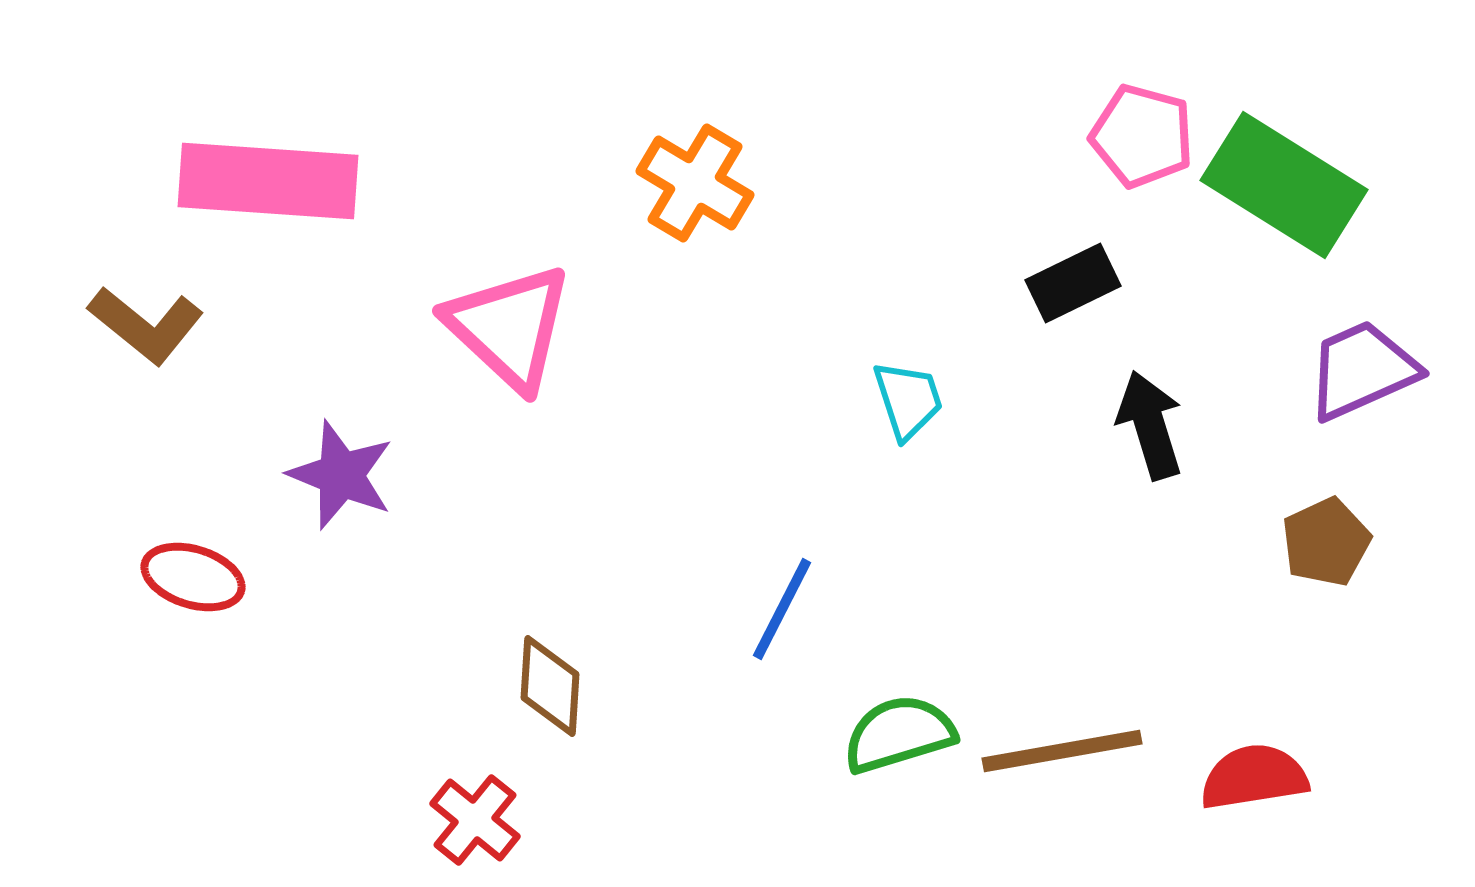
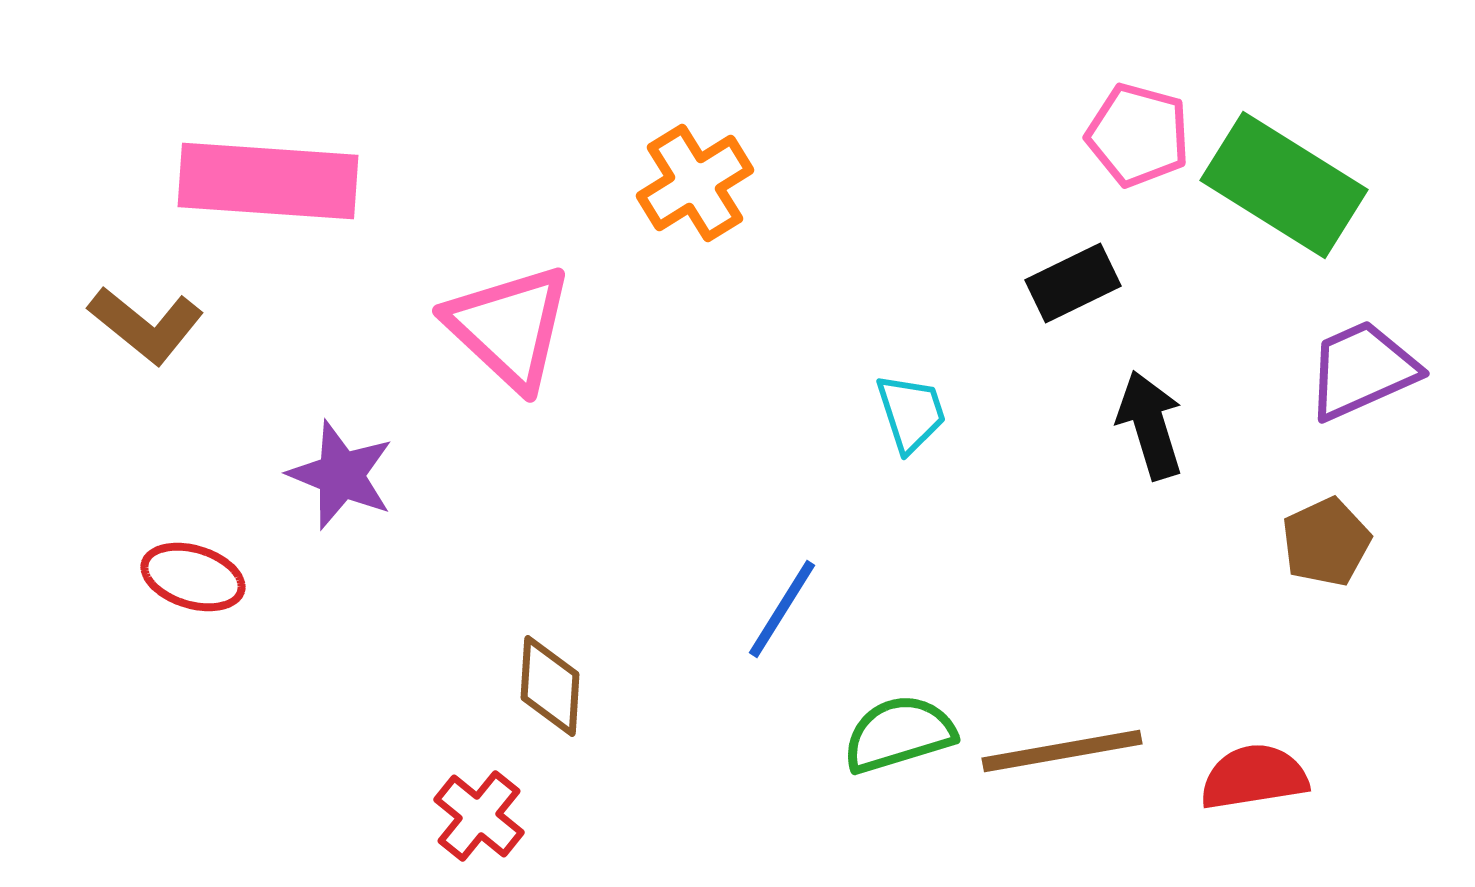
pink pentagon: moved 4 px left, 1 px up
orange cross: rotated 27 degrees clockwise
cyan trapezoid: moved 3 px right, 13 px down
blue line: rotated 5 degrees clockwise
red cross: moved 4 px right, 4 px up
